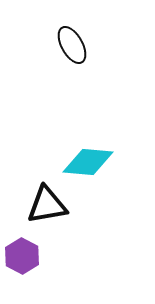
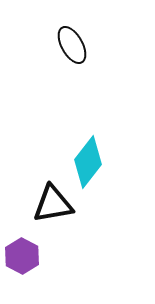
cyan diamond: rotated 57 degrees counterclockwise
black triangle: moved 6 px right, 1 px up
